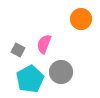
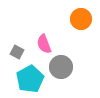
pink semicircle: rotated 42 degrees counterclockwise
gray square: moved 1 px left, 2 px down
gray circle: moved 5 px up
